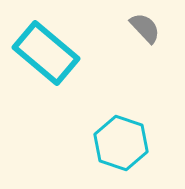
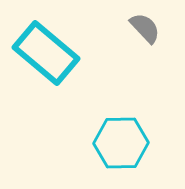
cyan hexagon: rotated 20 degrees counterclockwise
